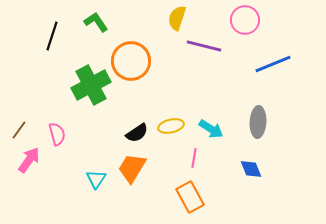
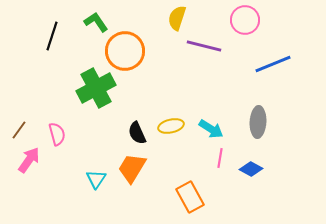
orange circle: moved 6 px left, 10 px up
green cross: moved 5 px right, 3 px down
black semicircle: rotated 100 degrees clockwise
pink line: moved 26 px right
blue diamond: rotated 40 degrees counterclockwise
